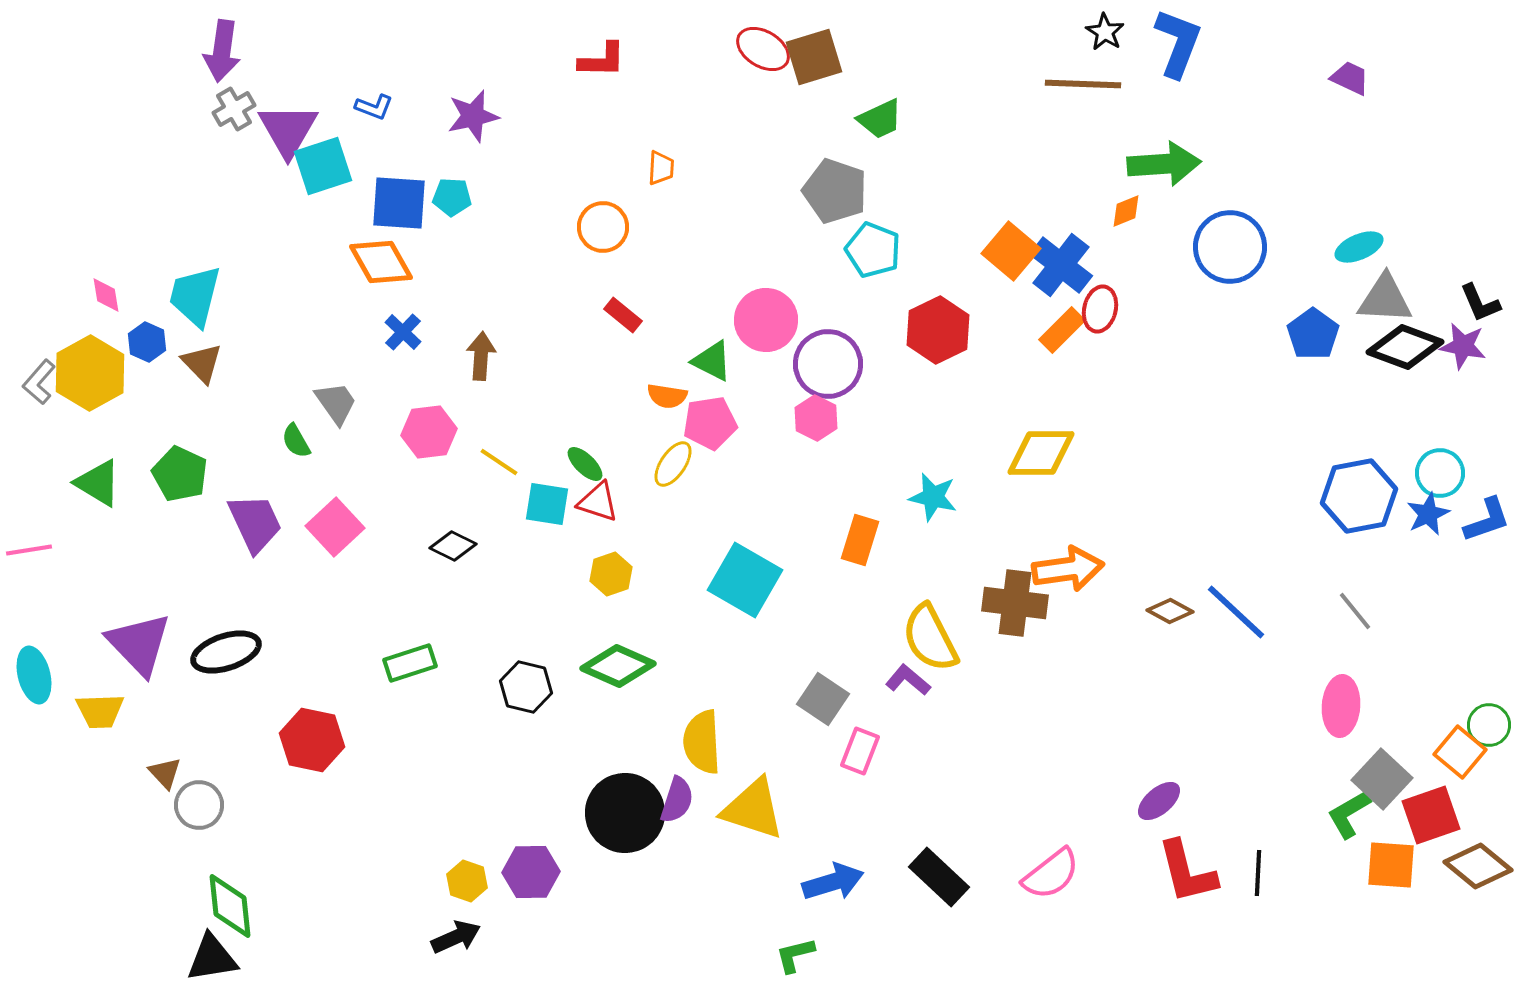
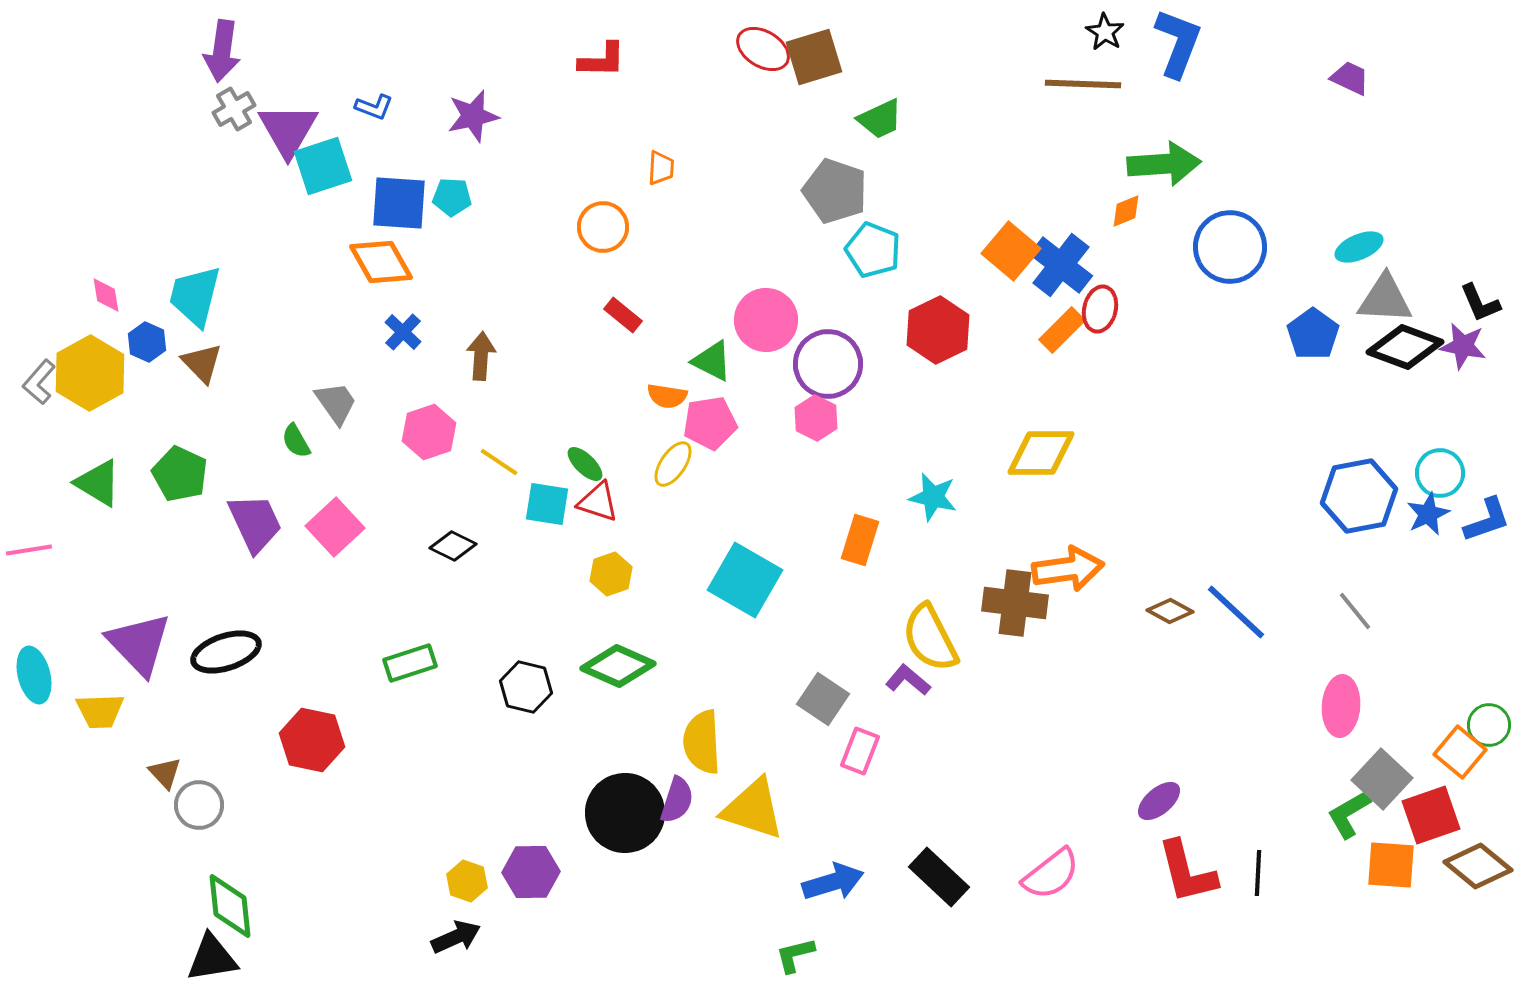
pink hexagon at (429, 432): rotated 12 degrees counterclockwise
